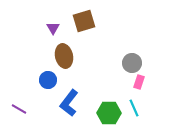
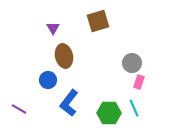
brown square: moved 14 px right
